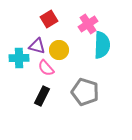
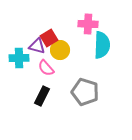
red square: moved 19 px down
pink cross: rotated 36 degrees clockwise
yellow circle: moved 1 px right
